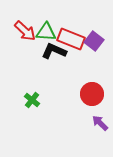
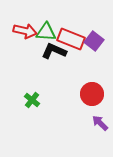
red arrow: rotated 30 degrees counterclockwise
